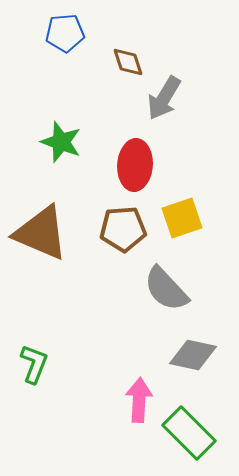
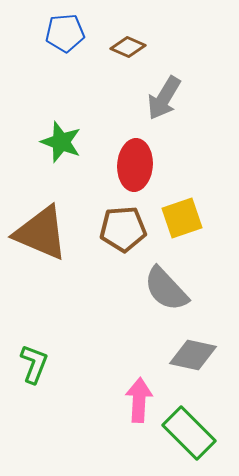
brown diamond: moved 15 px up; rotated 48 degrees counterclockwise
